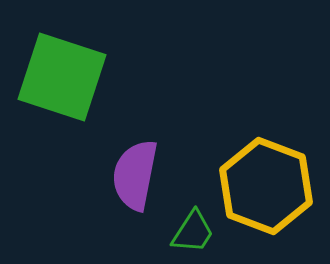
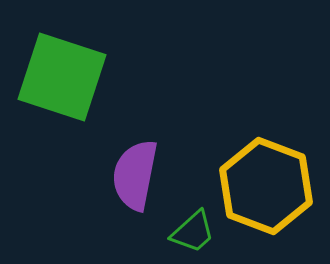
green trapezoid: rotated 15 degrees clockwise
